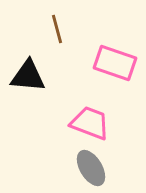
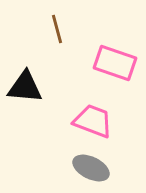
black triangle: moved 3 px left, 11 px down
pink trapezoid: moved 3 px right, 2 px up
gray ellipse: rotated 33 degrees counterclockwise
